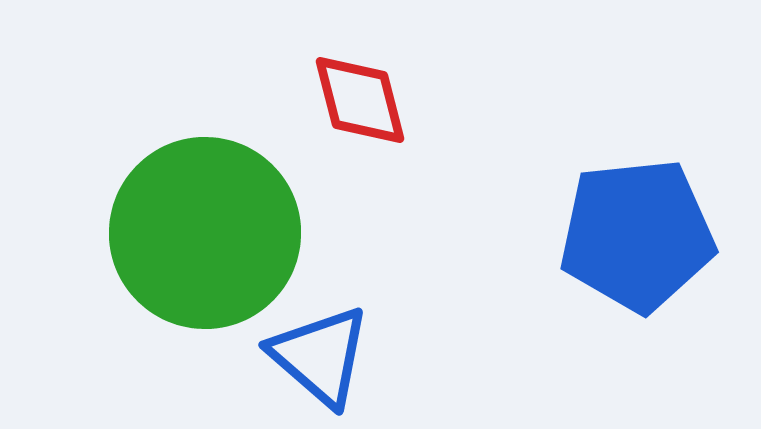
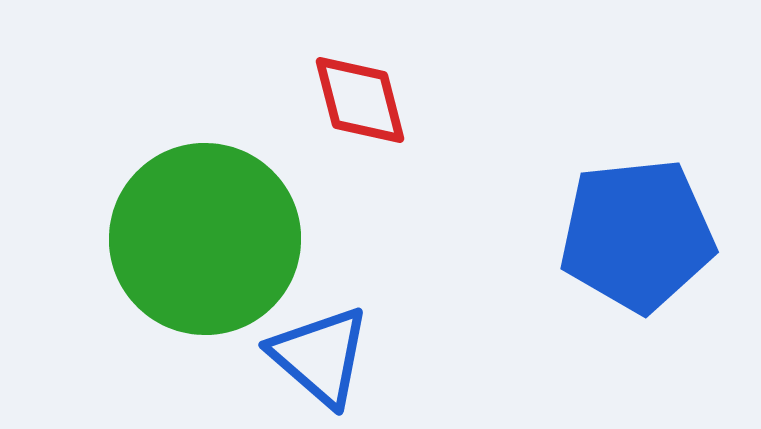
green circle: moved 6 px down
